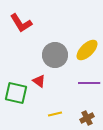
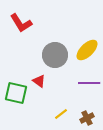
yellow line: moved 6 px right; rotated 24 degrees counterclockwise
